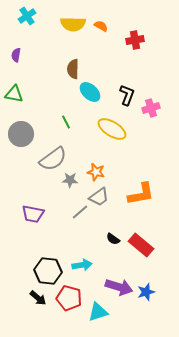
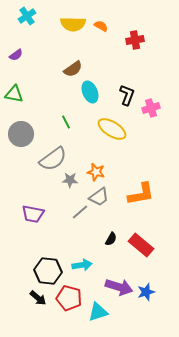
purple semicircle: rotated 136 degrees counterclockwise
brown semicircle: rotated 126 degrees counterclockwise
cyan ellipse: rotated 25 degrees clockwise
black semicircle: moved 2 px left; rotated 96 degrees counterclockwise
